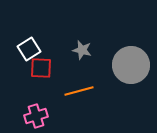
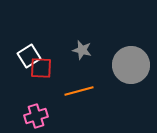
white square: moved 7 px down
